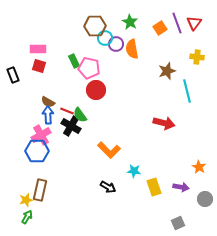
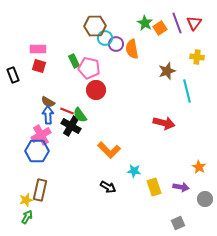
green star: moved 15 px right, 1 px down
